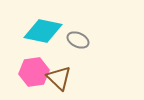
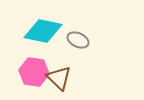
pink hexagon: rotated 16 degrees clockwise
